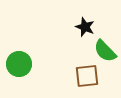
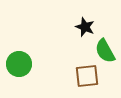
green semicircle: rotated 15 degrees clockwise
